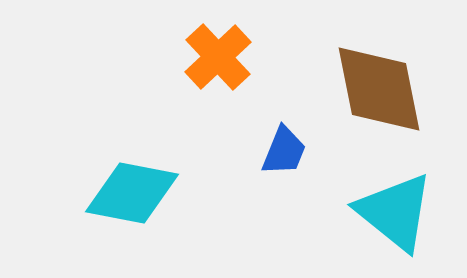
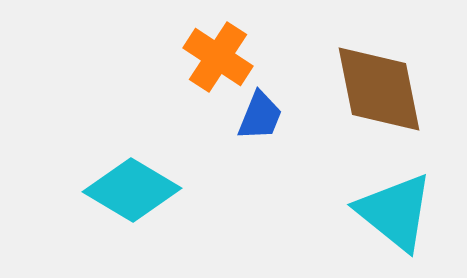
orange cross: rotated 14 degrees counterclockwise
blue trapezoid: moved 24 px left, 35 px up
cyan diamond: moved 3 px up; rotated 20 degrees clockwise
